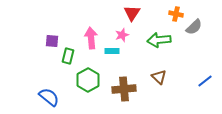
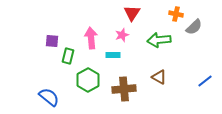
cyan rectangle: moved 1 px right, 4 px down
brown triangle: rotated 14 degrees counterclockwise
